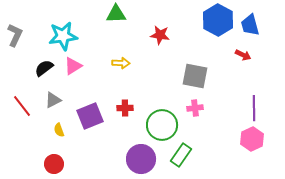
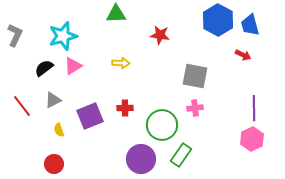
cyan star: rotated 8 degrees counterclockwise
